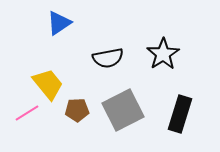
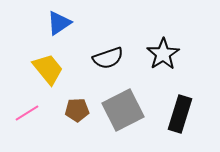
black semicircle: rotated 8 degrees counterclockwise
yellow trapezoid: moved 15 px up
